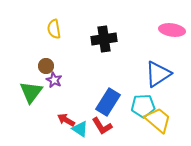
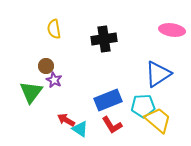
blue rectangle: moved 2 px up; rotated 36 degrees clockwise
red L-shape: moved 10 px right, 1 px up
